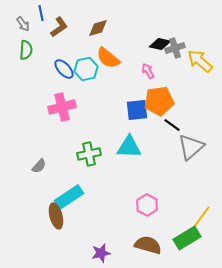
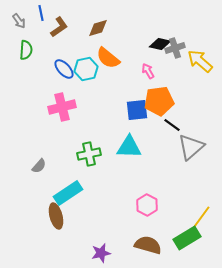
gray arrow: moved 4 px left, 3 px up
cyan rectangle: moved 1 px left, 4 px up
